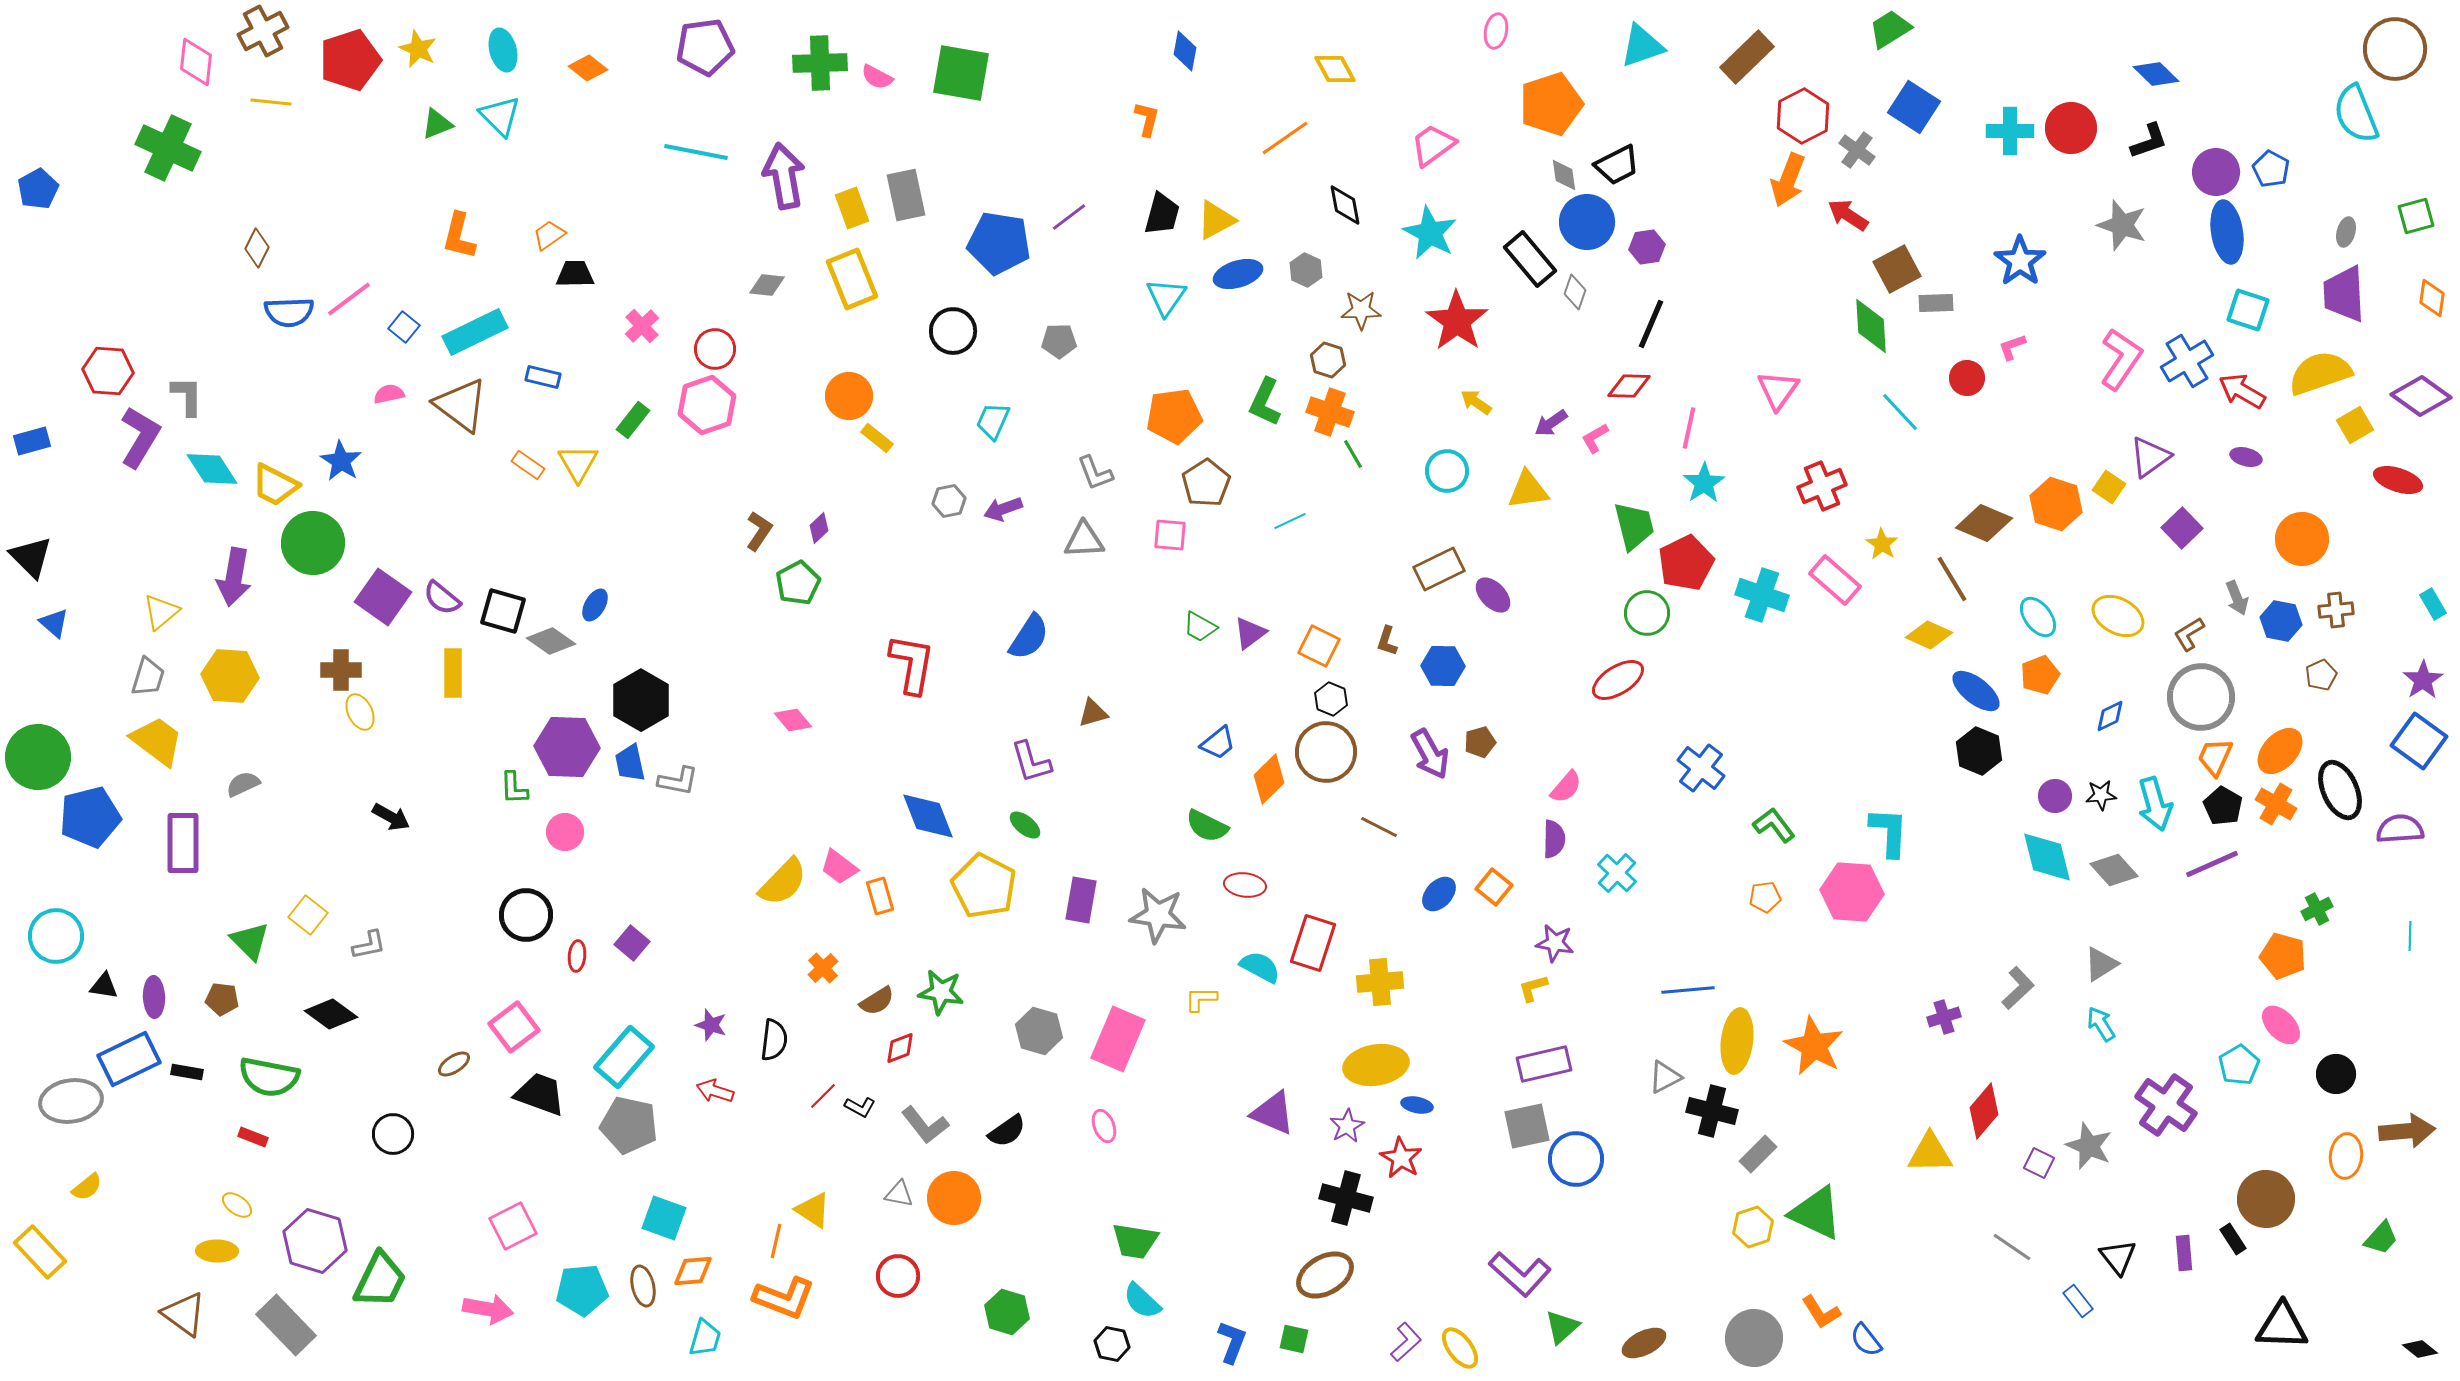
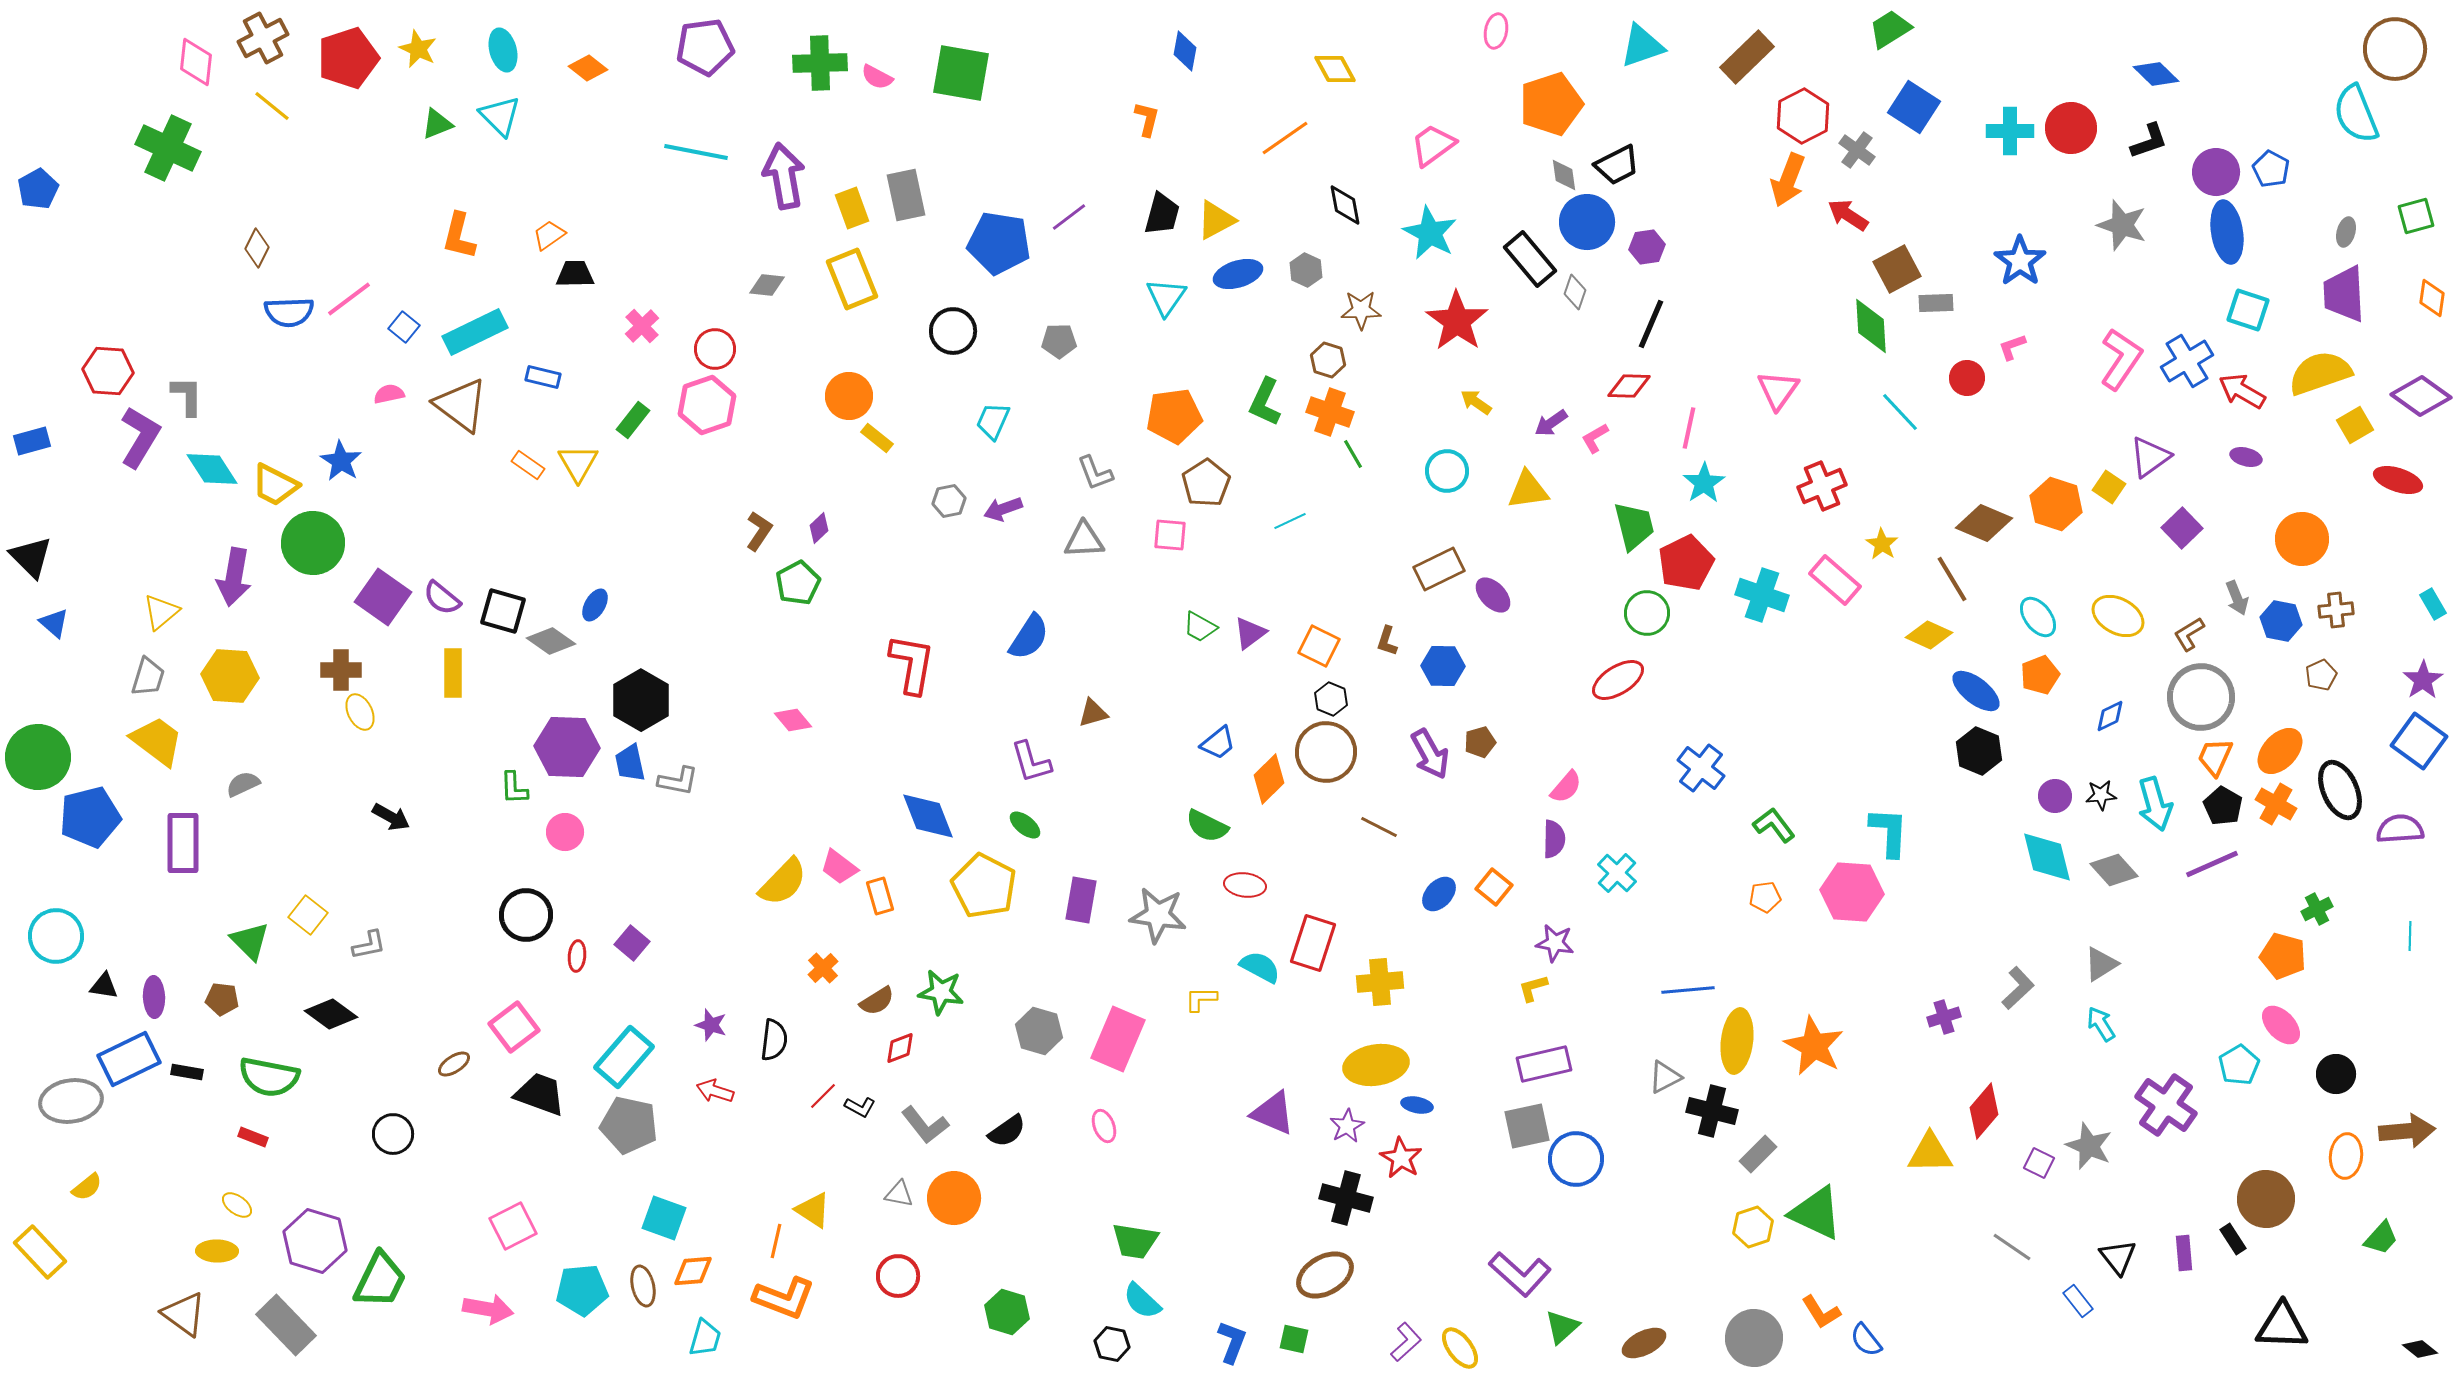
brown cross at (263, 31): moved 7 px down
red pentagon at (350, 60): moved 2 px left, 2 px up
yellow line at (271, 102): moved 1 px right, 4 px down; rotated 33 degrees clockwise
